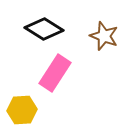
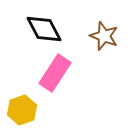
black diamond: rotated 30 degrees clockwise
yellow hexagon: rotated 16 degrees counterclockwise
